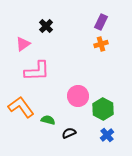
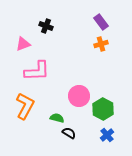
purple rectangle: rotated 63 degrees counterclockwise
black cross: rotated 24 degrees counterclockwise
pink triangle: rotated 14 degrees clockwise
pink circle: moved 1 px right
orange L-shape: moved 4 px right, 1 px up; rotated 64 degrees clockwise
green semicircle: moved 9 px right, 2 px up
black semicircle: rotated 56 degrees clockwise
